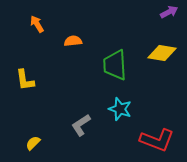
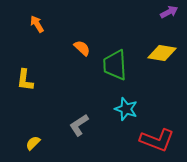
orange semicircle: moved 9 px right, 7 px down; rotated 48 degrees clockwise
yellow L-shape: rotated 15 degrees clockwise
cyan star: moved 6 px right
gray L-shape: moved 2 px left
